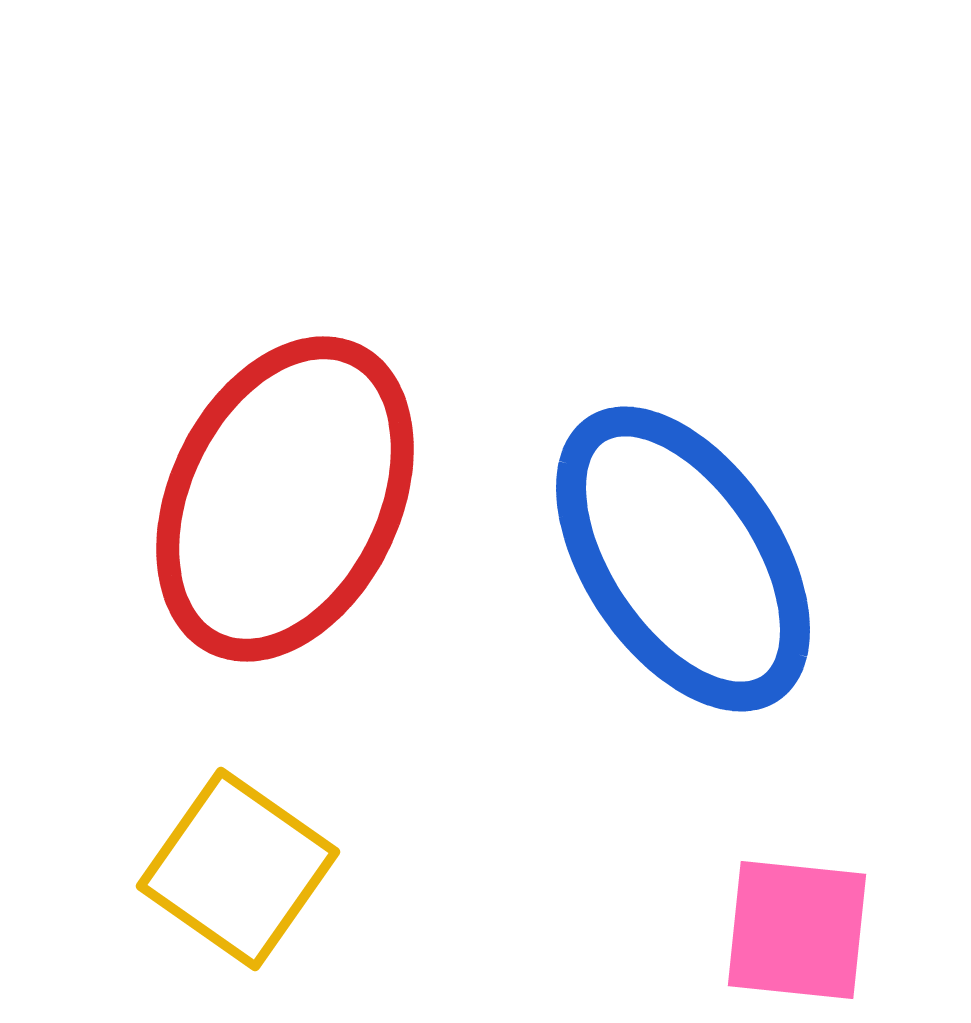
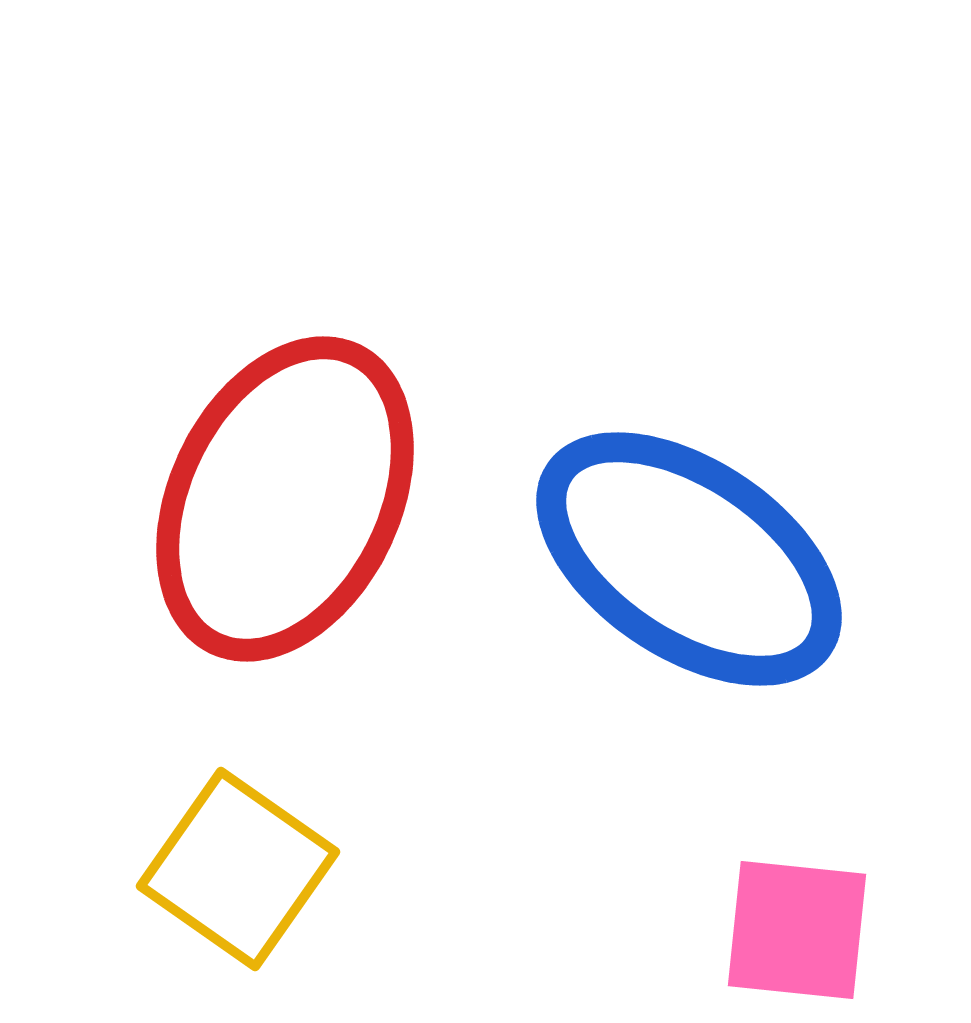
blue ellipse: moved 6 px right; rotated 22 degrees counterclockwise
